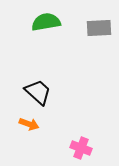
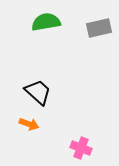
gray rectangle: rotated 10 degrees counterclockwise
